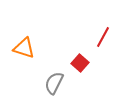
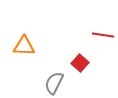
red line: moved 2 px up; rotated 70 degrees clockwise
orange triangle: moved 2 px up; rotated 15 degrees counterclockwise
